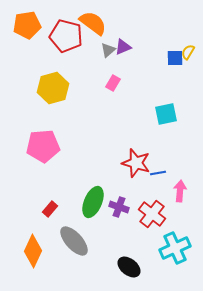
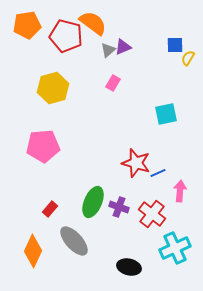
yellow semicircle: moved 6 px down
blue square: moved 13 px up
blue line: rotated 14 degrees counterclockwise
black ellipse: rotated 25 degrees counterclockwise
